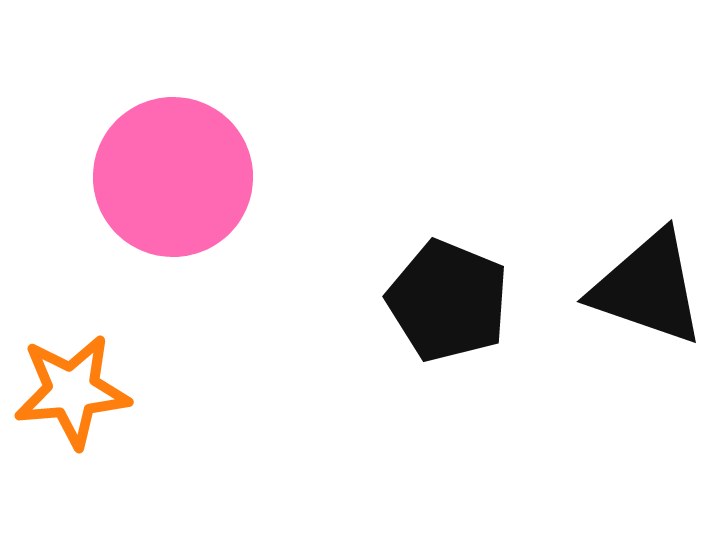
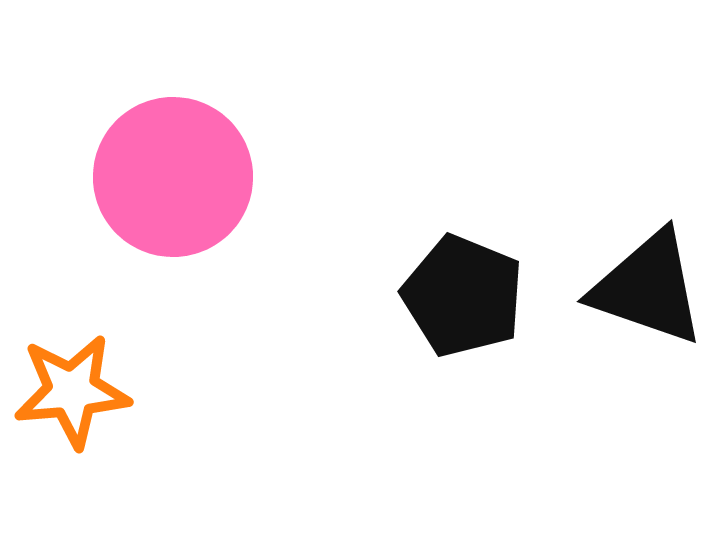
black pentagon: moved 15 px right, 5 px up
